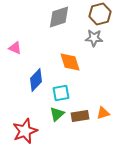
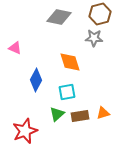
gray diamond: rotated 30 degrees clockwise
blue diamond: rotated 15 degrees counterclockwise
cyan square: moved 6 px right, 1 px up
